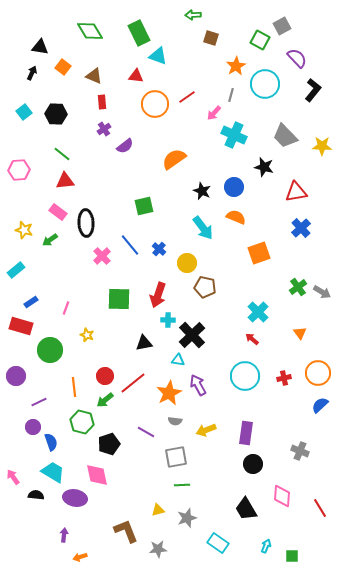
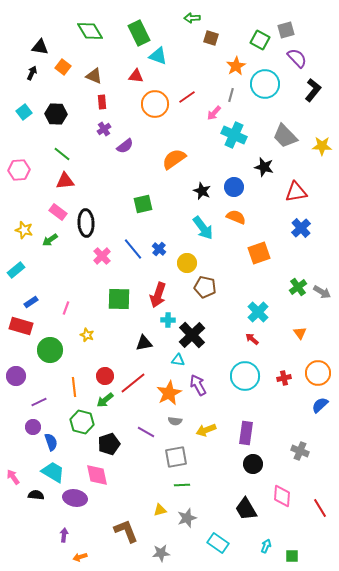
green arrow at (193, 15): moved 1 px left, 3 px down
gray square at (282, 26): moved 4 px right, 4 px down; rotated 12 degrees clockwise
green square at (144, 206): moved 1 px left, 2 px up
blue line at (130, 245): moved 3 px right, 4 px down
yellow triangle at (158, 510): moved 2 px right
gray star at (158, 549): moved 3 px right, 4 px down
